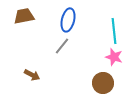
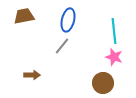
brown arrow: rotated 28 degrees counterclockwise
